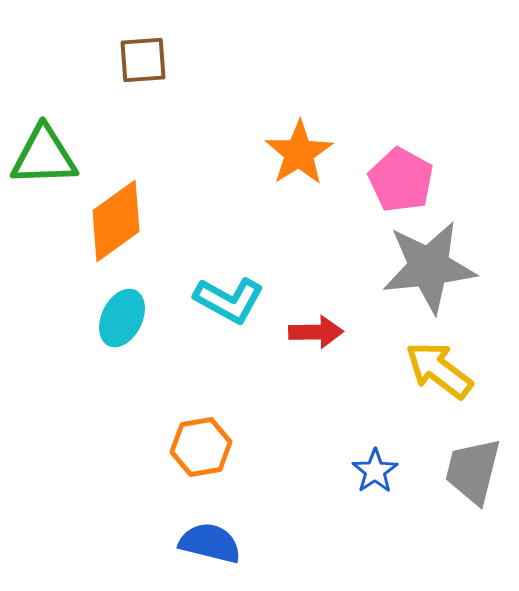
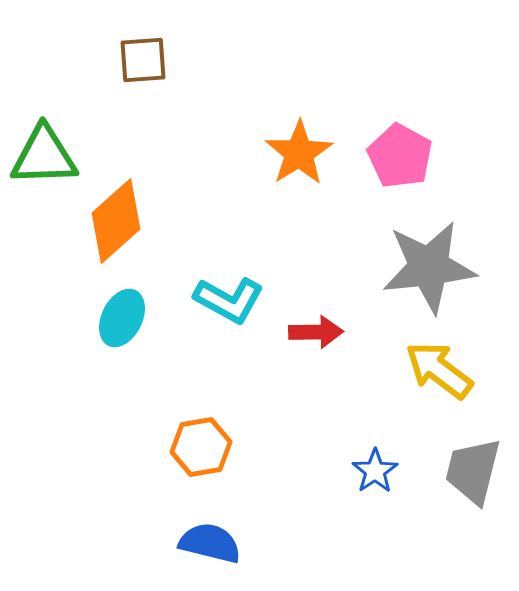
pink pentagon: moved 1 px left, 24 px up
orange diamond: rotated 6 degrees counterclockwise
